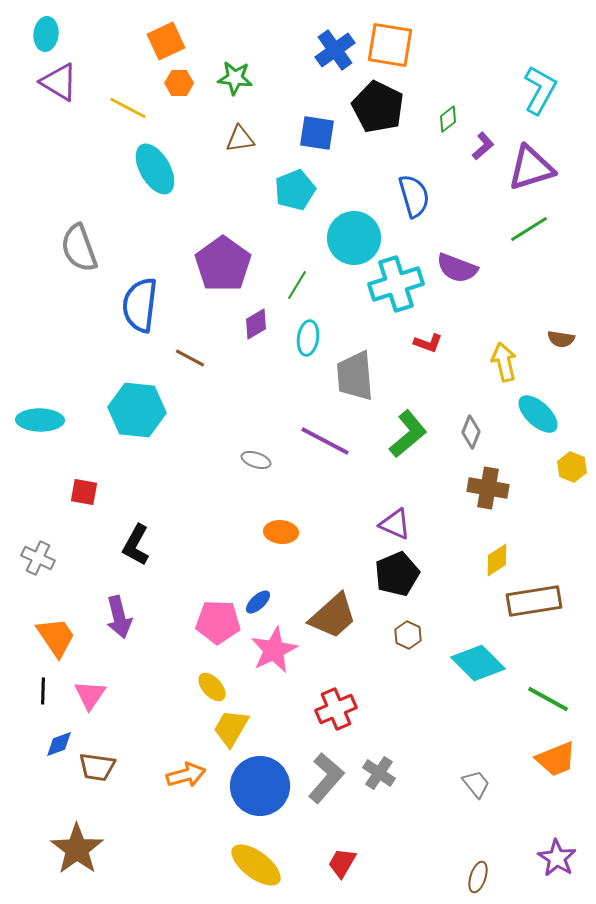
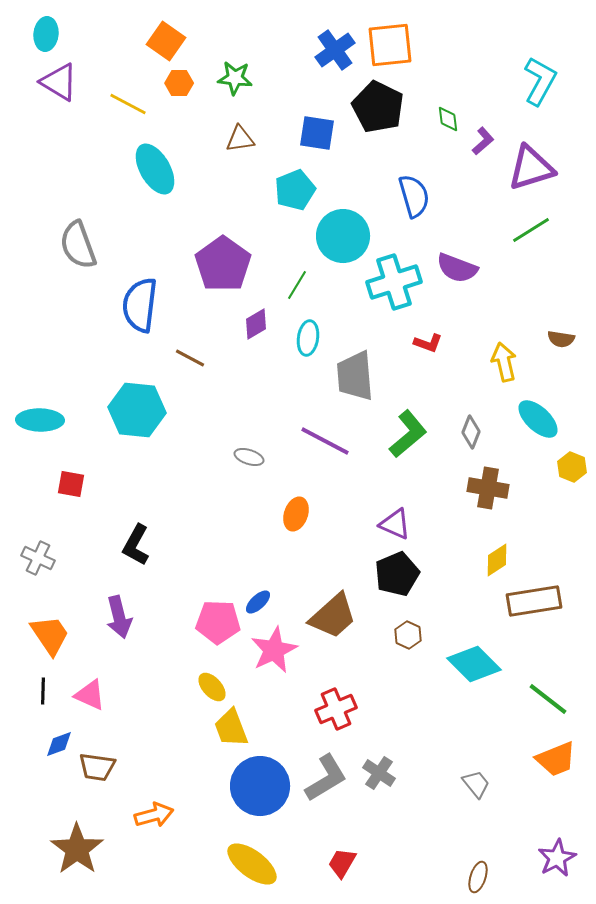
orange square at (166, 41): rotated 30 degrees counterclockwise
orange square at (390, 45): rotated 15 degrees counterclockwise
cyan L-shape at (540, 90): moved 9 px up
yellow line at (128, 108): moved 4 px up
green diamond at (448, 119): rotated 60 degrees counterclockwise
purple L-shape at (483, 146): moved 5 px up
green line at (529, 229): moved 2 px right, 1 px down
cyan circle at (354, 238): moved 11 px left, 2 px up
gray semicircle at (79, 248): moved 1 px left, 3 px up
cyan cross at (396, 284): moved 2 px left, 2 px up
cyan ellipse at (538, 414): moved 5 px down
gray ellipse at (256, 460): moved 7 px left, 3 px up
red square at (84, 492): moved 13 px left, 8 px up
orange ellipse at (281, 532): moved 15 px right, 18 px up; rotated 76 degrees counterclockwise
orange trapezoid at (56, 637): moved 6 px left, 2 px up
cyan diamond at (478, 663): moved 4 px left, 1 px down
pink triangle at (90, 695): rotated 40 degrees counterclockwise
green line at (548, 699): rotated 9 degrees clockwise
yellow trapezoid at (231, 728): rotated 51 degrees counterclockwise
orange arrow at (186, 775): moved 32 px left, 40 px down
gray L-shape at (326, 778): rotated 18 degrees clockwise
purple star at (557, 858): rotated 12 degrees clockwise
yellow ellipse at (256, 865): moved 4 px left, 1 px up
